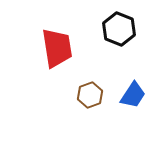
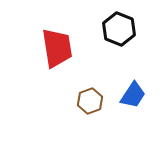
brown hexagon: moved 6 px down
